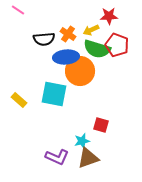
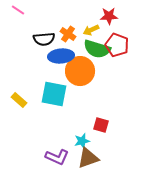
blue ellipse: moved 5 px left, 1 px up
